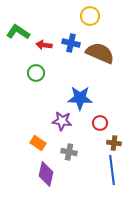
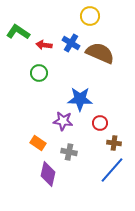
blue cross: rotated 18 degrees clockwise
green circle: moved 3 px right
blue star: moved 1 px down
purple star: moved 1 px right
blue line: rotated 48 degrees clockwise
purple diamond: moved 2 px right
